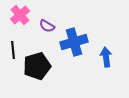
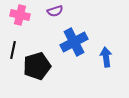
pink cross: rotated 36 degrees counterclockwise
purple semicircle: moved 8 px right, 15 px up; rotated 49 degrees counterclockwise
blue cross: rotated 12 degrees counterclockwise
black line: rotated 18 degrees clockwise
